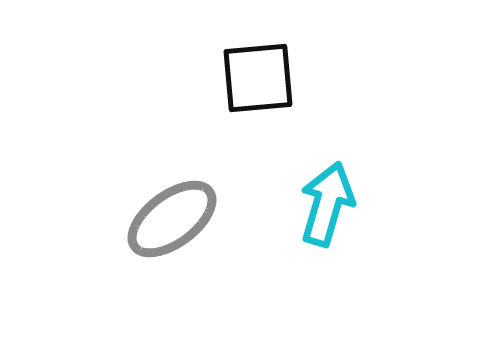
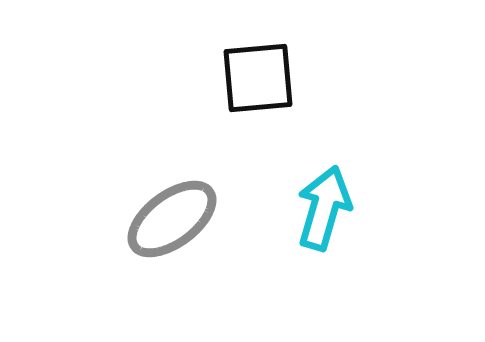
cyan arrow: moved 3 px left, 4 px down
